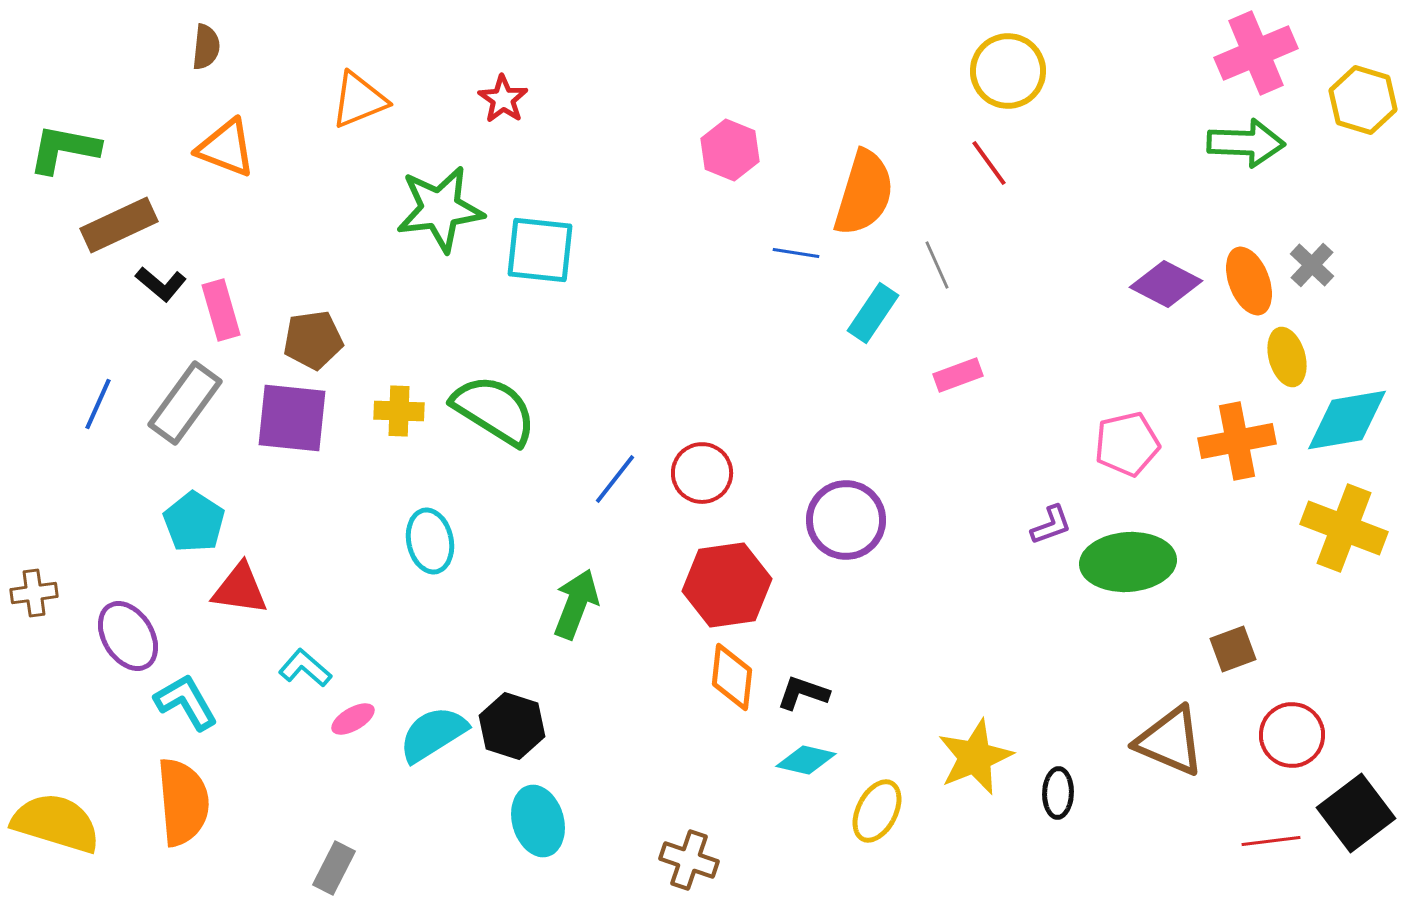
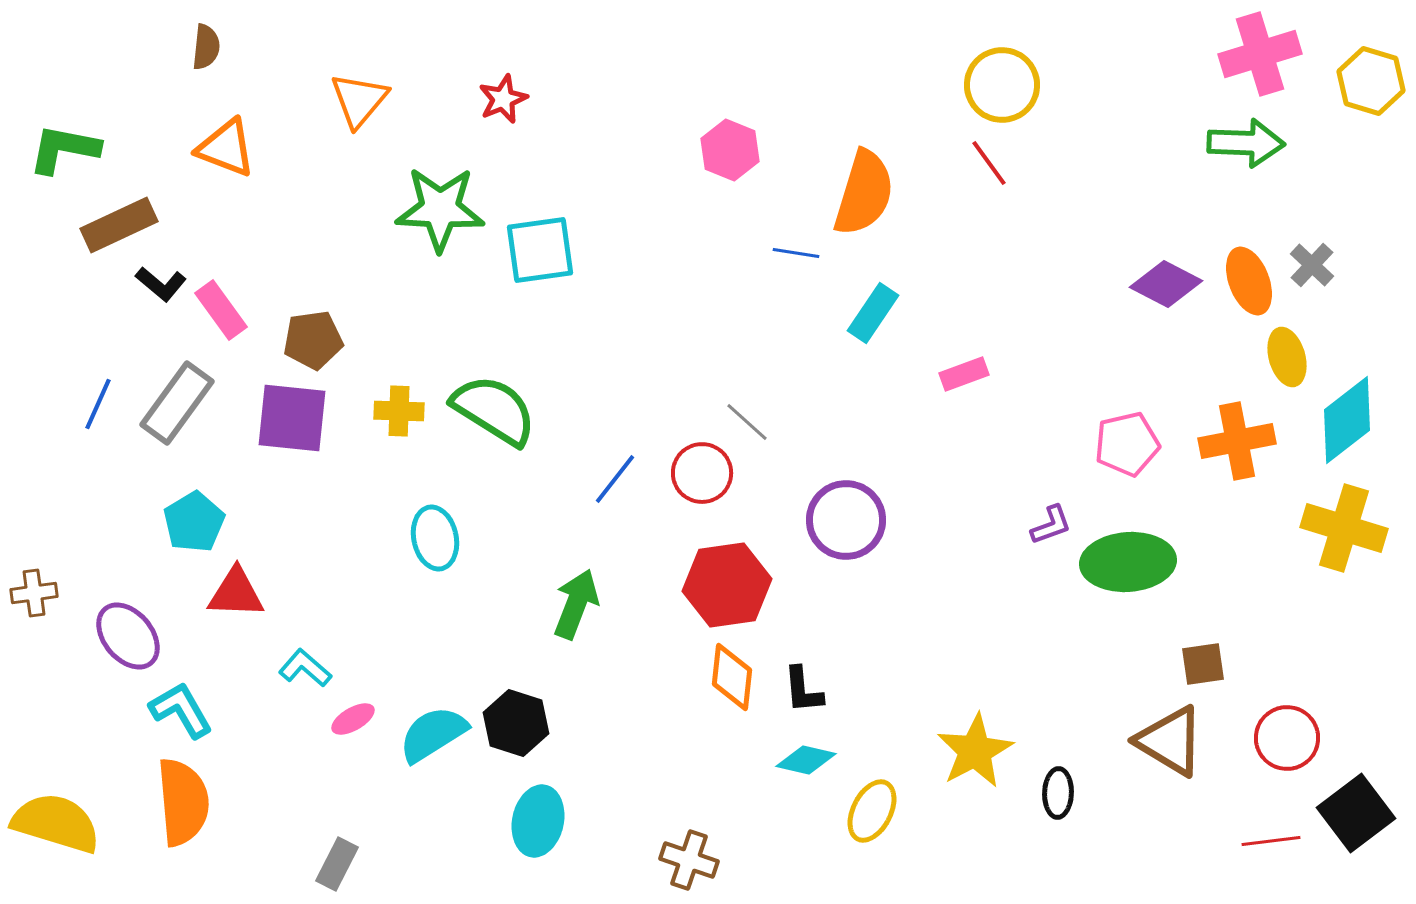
pink cross at (1256, 53): moved 4 px right, 1 px down; rotated 6 degrees clockwise
yellow circle at (1008, 71): moved 6 px left, 14 px down
red star at (503, 99): rotated 15 degrees clockwise
orange triangle at (359, 100): rotated 28 degrees counterclockwise
yellow hexagon at (1363, 100): moved 8 px right, 19 px up
green star at (440, 209): rotated 10 degrees clockwise
cyan square at (540, 250): rotated 14 degrees counterclockwise
gray line at (937, 265): moved 190 px left, 157 px down; rotated 24 degrees counterclockwise
pink rectangle at (221, 310): rotated 20 degrees counterclockwise
pink rectangle at (958, 375): moved 6 px right, 1 px up
gray rectangle at (185, 403): moved 8 px left
cyan diamond at (1347, 420): rotated 28 degrees counterclockwise
cyan pentagon at (194, 522): rotated 8 degrees clockwise
yellow cross at (1344, 528): rotated 4 degrees counterclockwise
cyan ellipse at (430, 541): moved 5 px right, 3 px up
red triangle at (240, 589): moved 4 px left, 4 px down; rotated 6 degrees counterclockwise
purple ellipse at (128, 636): rotated 8 degrees counterclockwise
brown square at (1233, 649): moved 30 px left, 15 px down; rotated 12 degrees clockwise
black L-shape at (803, 693): moved 3 px up; rotated 114 degrees counterclockwise
cyan L-shape at (186, 702): moved 5 px left, 8 px down
black hexagon at (512, 726): moved 4 px right, 3 px up
red circle at (1292, 735): moved 5 px left, 3 px down
brown triangle at (1170, 741): rotated 8 degrees clockwise
yellow star at (975, 757): moved 6 px up; rotated 6 degrees counterclockwise
yellow ellipse at (877, 811): moved 5 px left
cyan ellipse at (538, 821): rotated 28 degrees clockwise
gray rectangle at (334, 868): moved 3 px right, 4 px up
